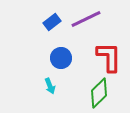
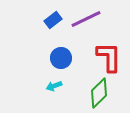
blue rectangle: moved 1 px right, 2 px up
cyan arrow: moved 4 px right; rotated 91 degrees clockwise
